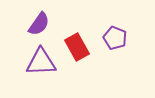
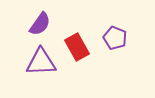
purple semicircle: moved 1 px right
